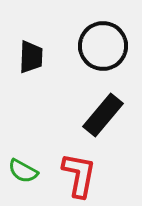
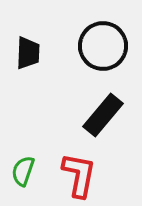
black trapezoid: moved 3 px left, 4 px up
green semicircle: rotated 80 degrees clockwise
